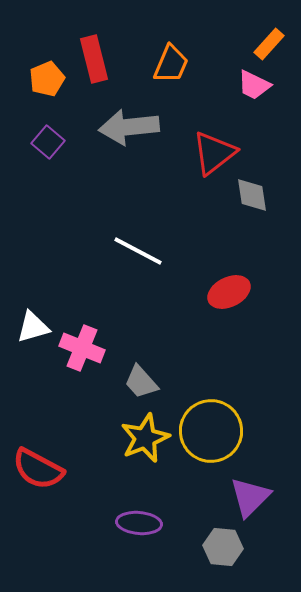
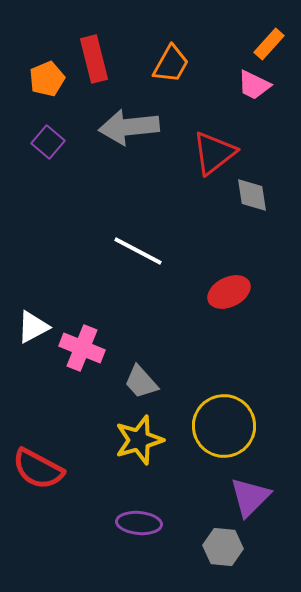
orange trapezoid: rotated 6 degrees clockwise
white triangle: rotated 12 degrees counterclockwise
yellow circle: moved 13 px right, 5 px up
yellow star: moved 6 px left, 2 px down; rotated 6 degrees clockwise
